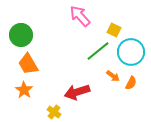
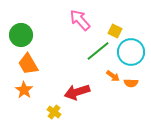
pink arrow: moved 4 px down
yellow square: moved 1 px right, 1 px down
orange semicircle: rotated 64 degrees clockwise
